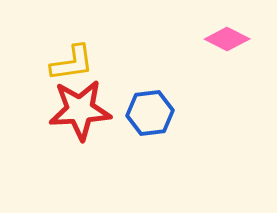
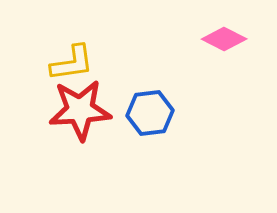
pink diamond: moved 3 px left
